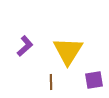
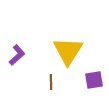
purple L-shape: moved 8 px left, 9 px down
